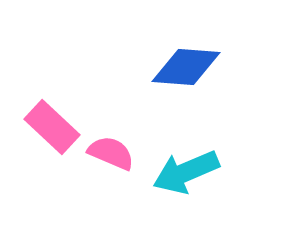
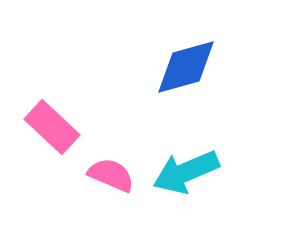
blue diamond: rotated 20 degrees counterclockwise
pink semicircle: moved 22 px down
